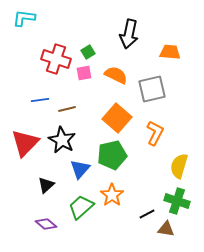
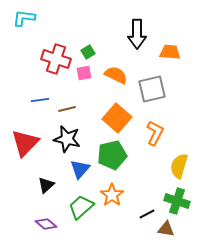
black arrow: moved 8 px right; rotated 12 degrees counterclockwise
black star: moved 5 px right, 1 px up; rotated 16 degrees counterclockwise
